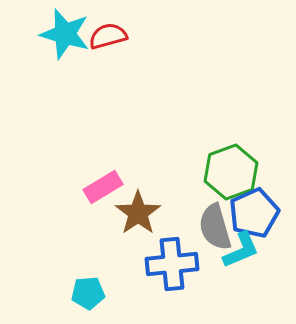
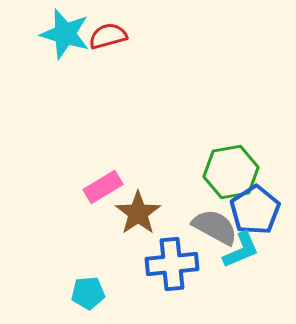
green hexagon: rotated 10 degrees clockwise
blue pentagon: moved 1 px right, 3 px up; rotated 9 degrees counterclockwise
gray semicircle: rotated 135 degrees clockwise
